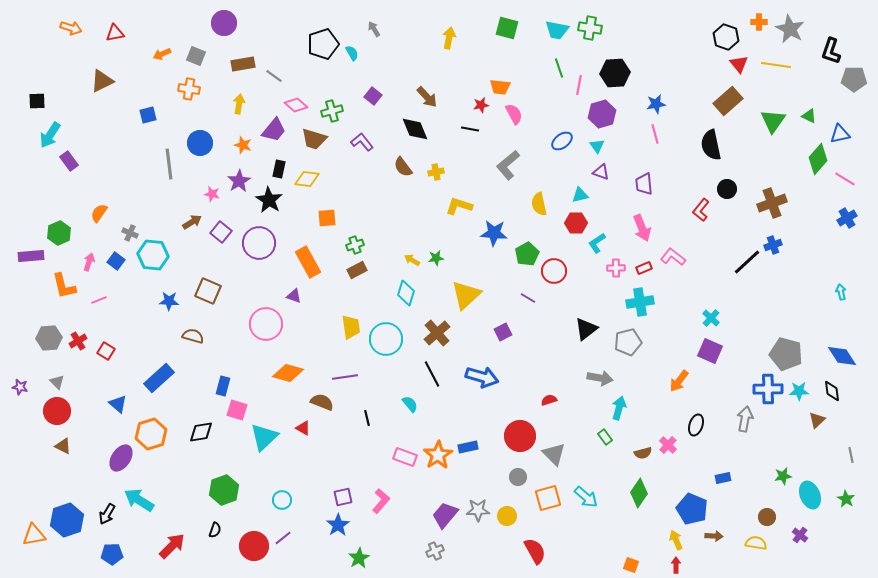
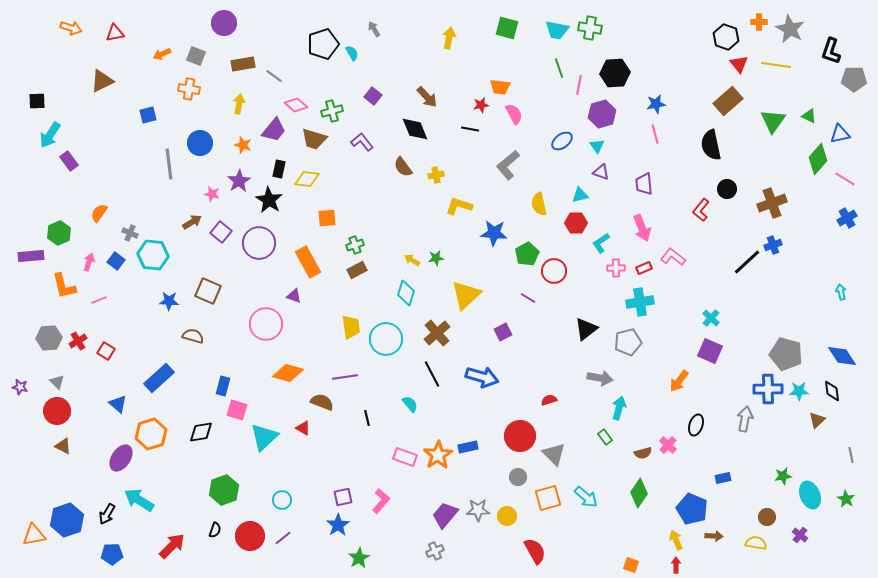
yellow cross at (436, 172): moved 3 px down
cyan L-shape at (597, 243): moved 4 px right
red circle at (254, 546): moved 4 px left, 10 px up
